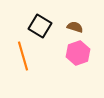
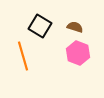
pink hexagon: rotated 20 degrees counterclockwise
